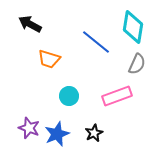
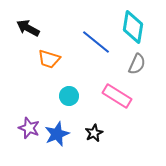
black arrow: moved 2 px left, 4 px down
pink rectangle: rotated 52 degrees clockwise
